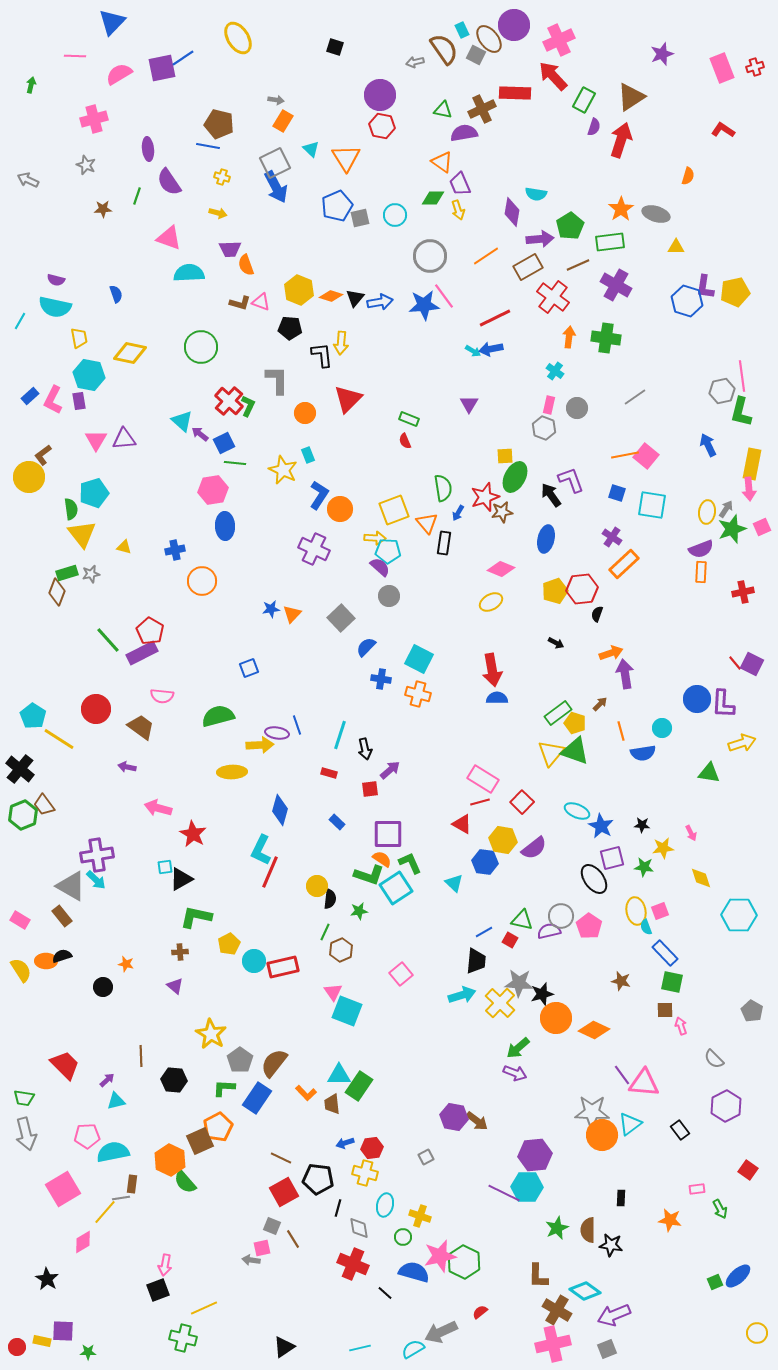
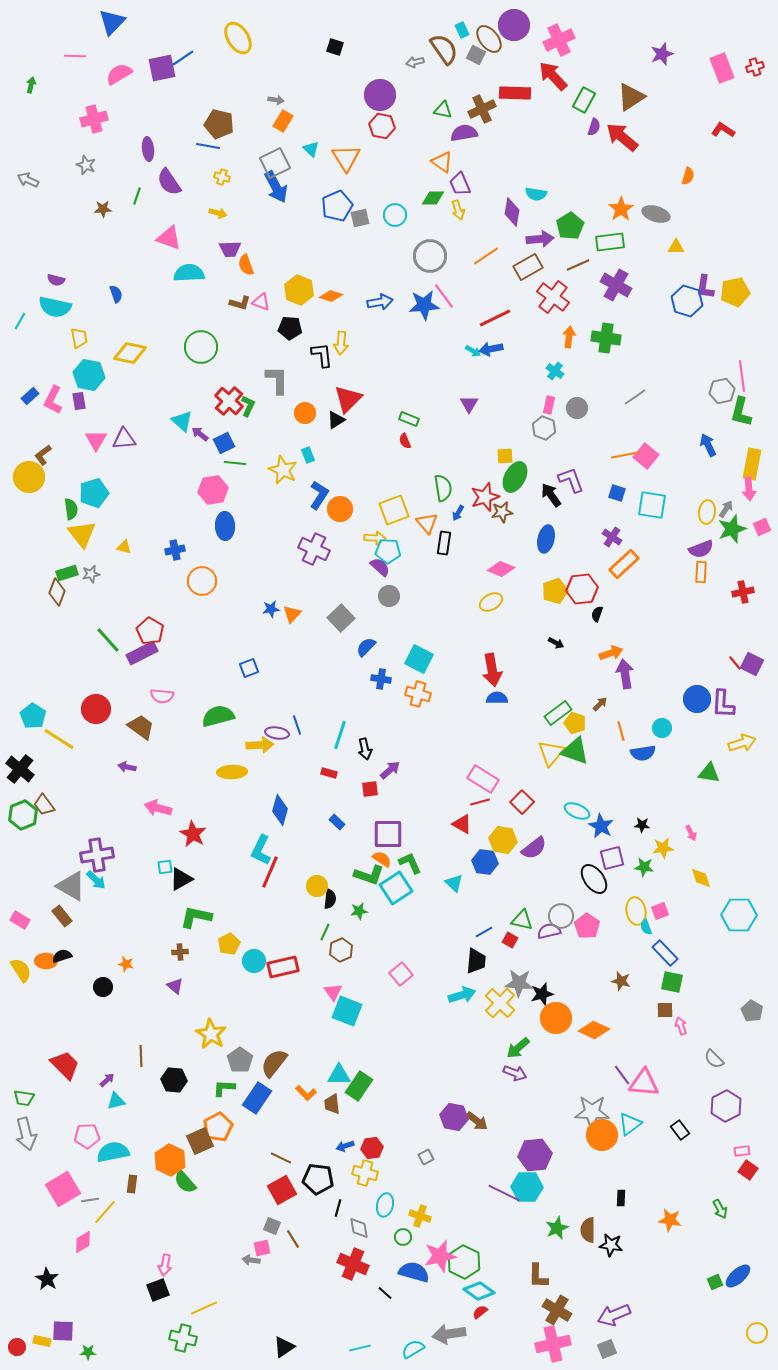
red arrow at (621, 140): moved 1 px right, 3 px up; rotated 68 degrees counterclockwise
black triangle at (355, 298): moved 19 px left, 122 px down; rotated 18 degrees clockwise
pink pentagon at (589, 926): moved 2 px left
blue arrow at (345, 1143): moved 3 px down
pink rectangle at (697, 1189): moved 45 px right, 38 px up
red square at (284, 1192): moved 2 px left, 2 px up
gray line at (121, 1198): moved 31 px left, 2 px down
cyan diamond at (585, 1291): moved 106 px left
gray arrow at (441, 1332): moved 8 px right, 2 px down; rotated 16 degrees clockwise
